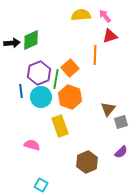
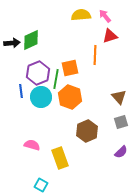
orange square: rotated 30 degrees clockwise
purple hexagon: moved 1 px left
brown triangle: moved 11 px right, 12 px up; rotated 21 degrees counterclockwise
yellow rectangle: moved 32 px down
brown hexagon: moved 31 px up
